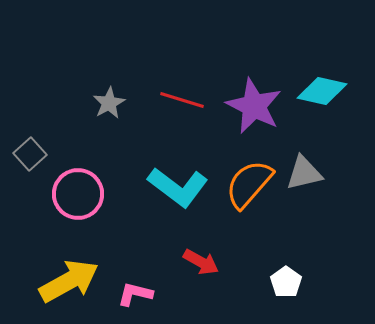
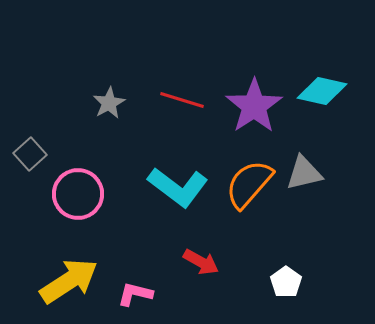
purple star: rotated 12 degrees clockwise
yellow arrow: rotated 4 degrees counterclockwise
